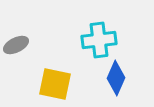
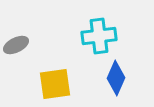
cyan cross: moved 4 px up
yellow square: rotated 20 degrees counterclockwise
